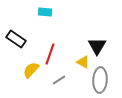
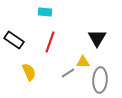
black rectangle: moved 2 px left, 1 px down
black triangle: moved 8 px up
red line: moved 12 px up
yellow triangle: rotated 32 degrees counterclockwise
yellow semicircle: moved 2 px left, 2 px down; rotated 114 degrees clockwise
gray line: moved 9 px right, 7 px up
